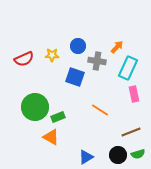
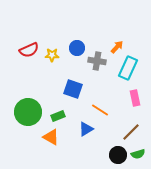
blue circle: moved 1 px left, 2 px down
red semicircle: moved 5 px right, 9 px up
blue square: moved 2 px left, 12 px down
pink rectangle: moved 1 px right, 4 px down
green circle: moved 7 px left, 5 px down
green rectangle: moved 1 px up
brown line: rotated 24 degrees counterclockwise
blue triangle: moved 28 px up
